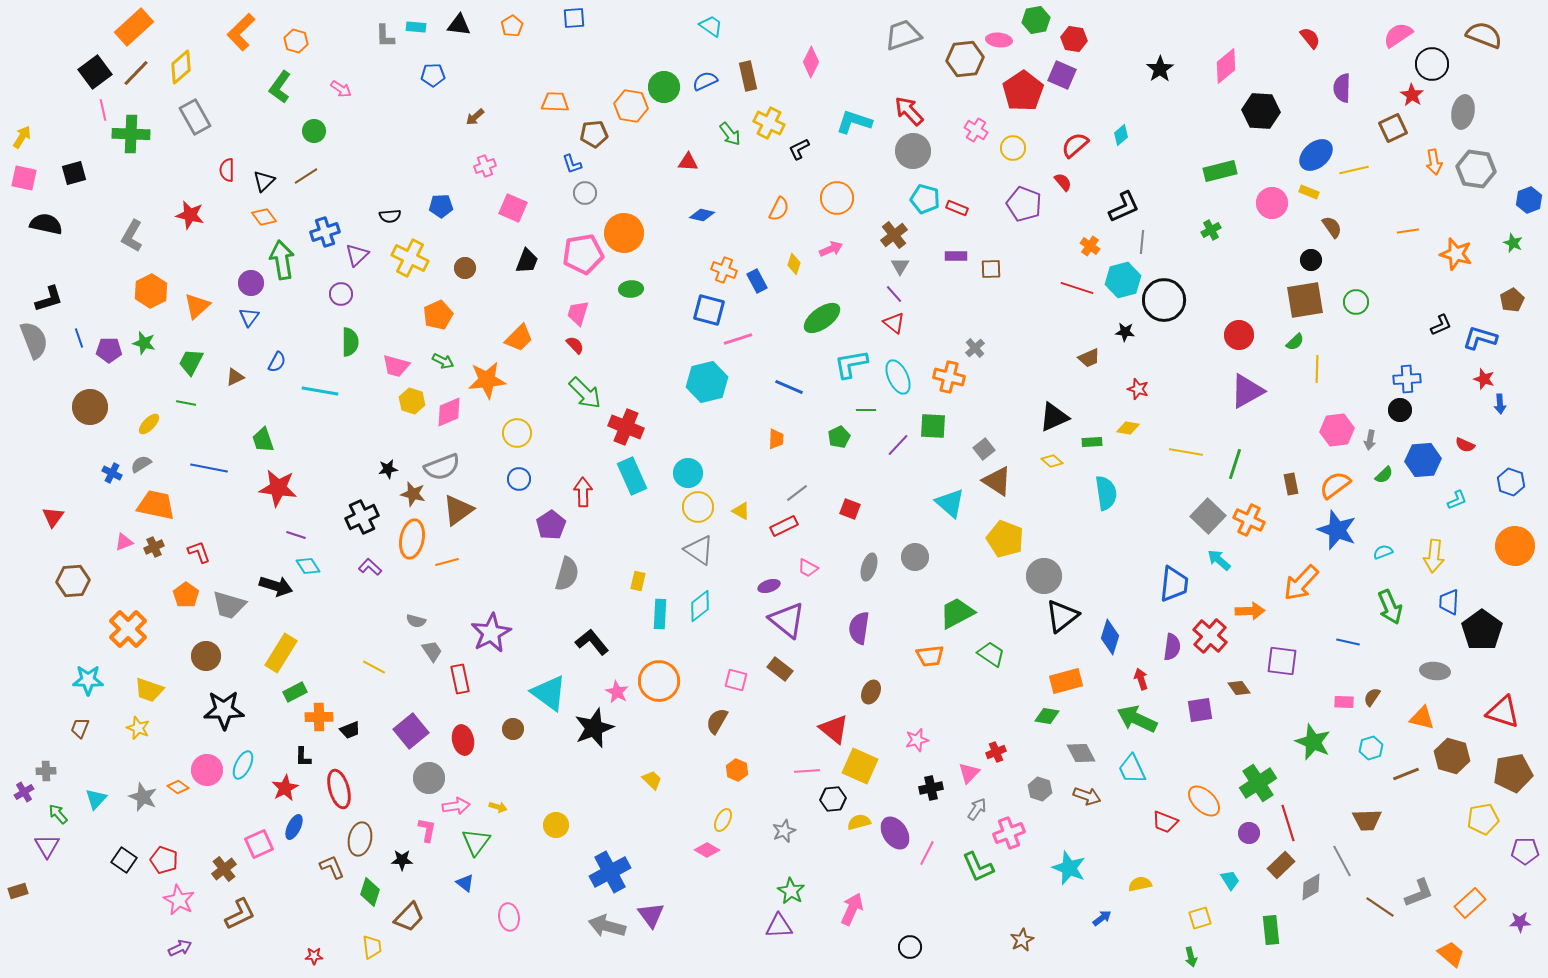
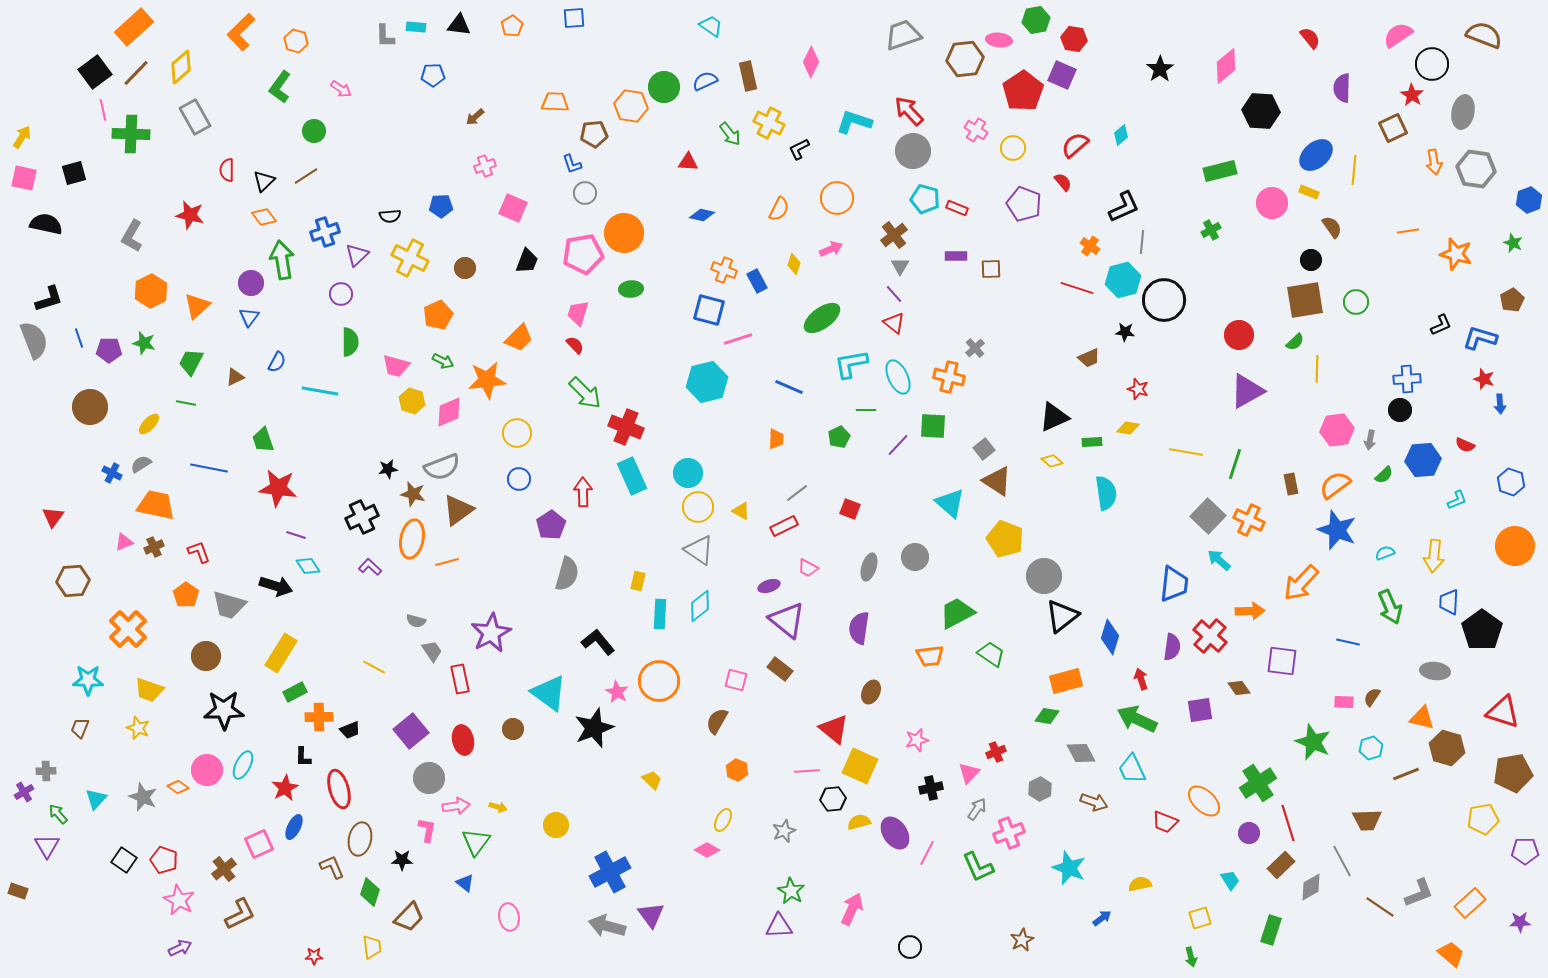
yellow line at (1354, 170): rotated 72 degrees counterclockwise
cyan semicircle at (1383, 552): moved 2 px right, 1 px down
black L-shape at (592, 642): moved 6 px right
brown hexagon at (1452, 756): moved 5 px left, 8 px up
gray hexagon at (1040, 789): rotated 15 degrees clockwise
brown arrow at (1087, 796): moved 7 px right, 6 px down
brown rectangle at (18, 891): rotated 36 degrees clockwise
green rectangle at (1271, 930): rotated 24 degrees clockwise
